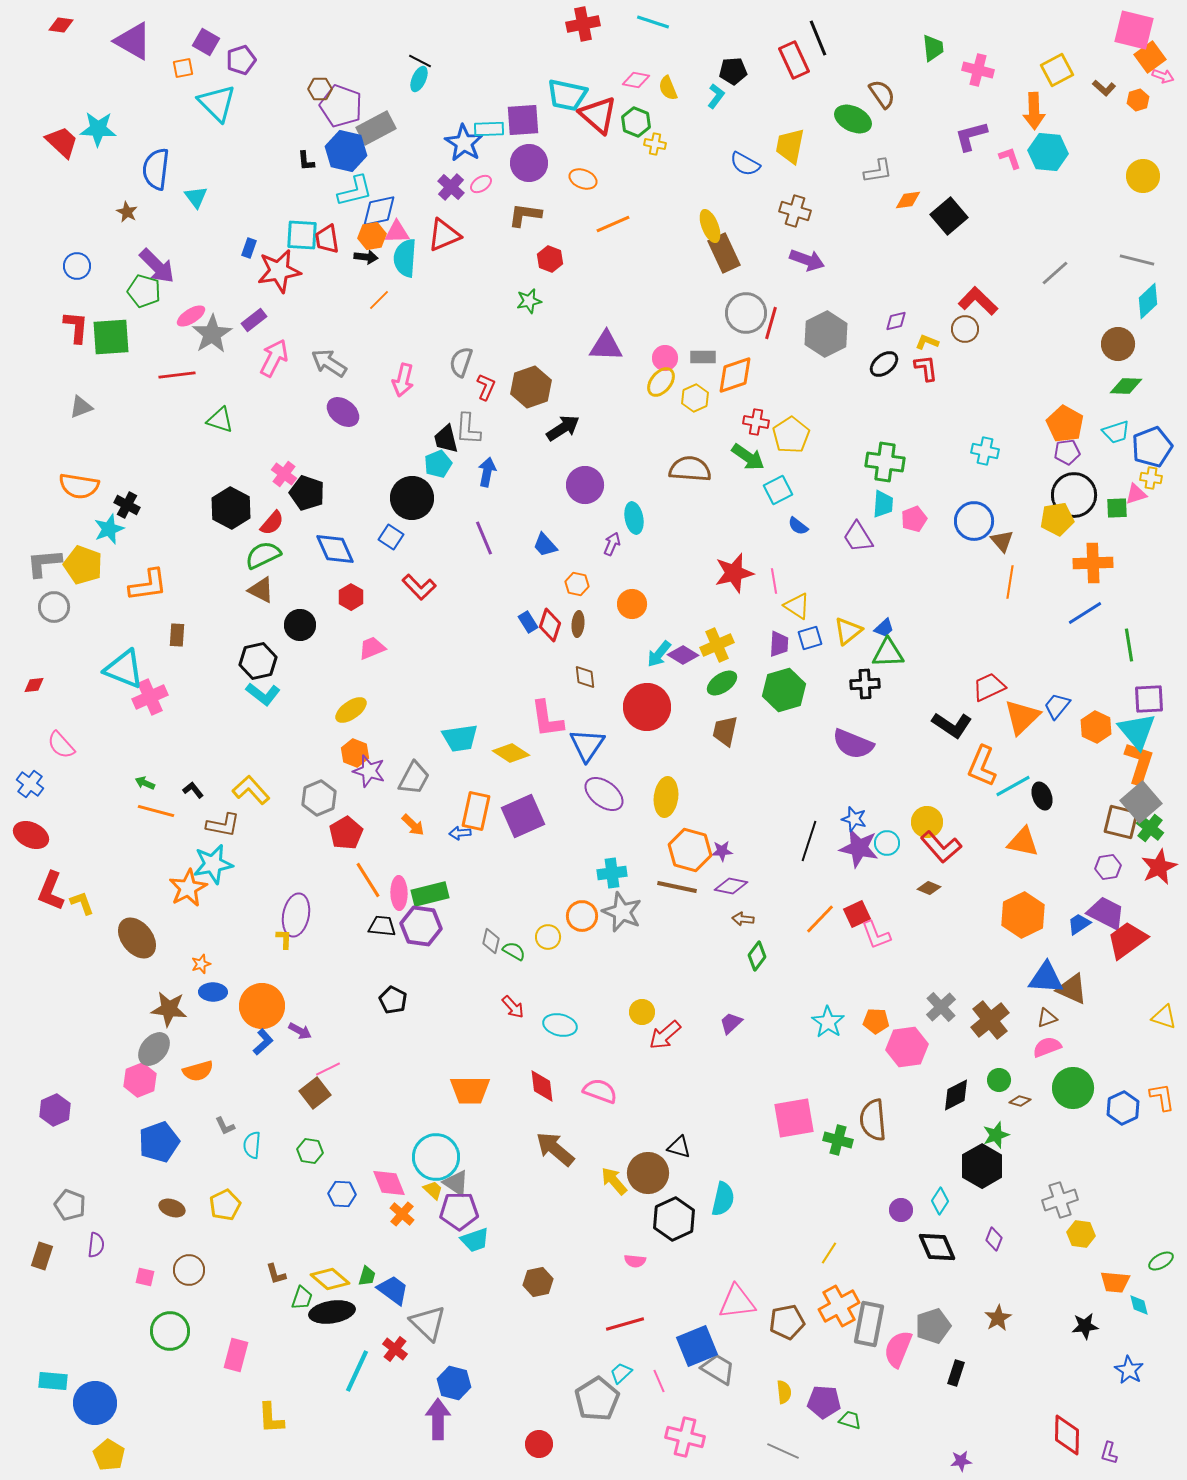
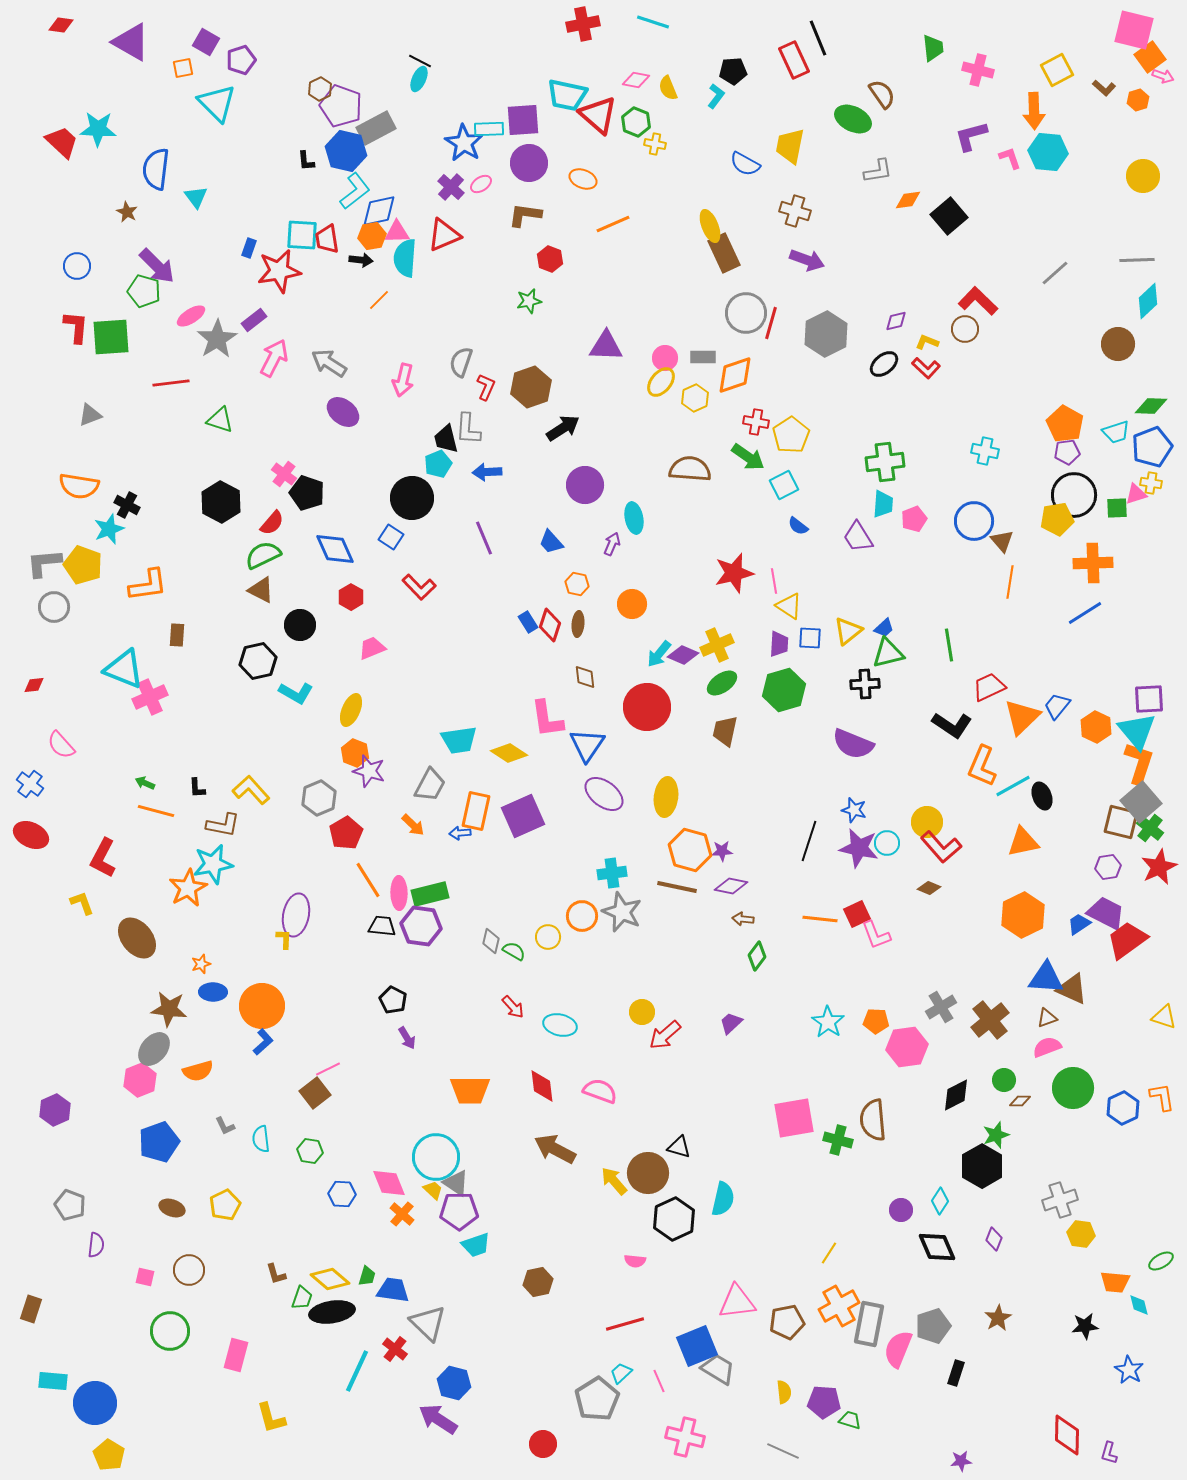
purple triangle at (133, 41): moved 2 px left, 1 px down
brown hexagon at (320, 89): rotated 25 degrees counterclockwise
cyan L-shape at (355, 191): rotated 24 degrees counterclockwise
black arrow at (366, 257): moved 5 px left, 3 px down
gray line at (1137, 260): rotated 16 degrees counterclockwise
gray star at (212, 334): moved 5 px right, 5 px down
red L-shape at (926, 368): rotated 140 degrees clockwise
red line at (177, 375): moved 6 px left, 8 px down
green diamond at (1126, 386): moved 25 px right, 20 px down
gray triangle at (81, 407): moved 9 px right, 8 px down
green cross at (885, 462): rotated 15 degrees counterclockwise
blue arrow at (487, 472): rotated 104 degrees counterclockwise
yellow cross at (1151, 478): moved 5 px down
cyan square at (778, 490): moved 6 px right, 5 px up
black hexagon at (231, 508): moved 10 px left, 6 px up
blue trapezoid at (545, 545): moved 6 px right, 3 px up
yellow triangle at (797, 606): moved 8 px left
blue square at (810, 638): rotated 20 degrees clockwise
green line at (1129, 645): moved 180 px left
green triangle at (888, 653): rotated 12 degrees counterclockwise
purple diamond at (683, 655): rotated 8 degrees counterclockwise
cyan L-shape at (263, 694): moved 33 px right, 1 px up; rotated 8 degrees counterclockwise
yellow ellipse at (351, 710): rotated 32 degrees counterclockwise
cyan trapezoid at (460, 738): moved 1 px left, 2 px down
yellow diamond at (511, 753): moved 2 px left
gray trapezoid at (414, 778): moved 16 px right, 7 px down
black L-shape at (193, 790): moved 4 px right, 2 px up; rotated 145 degrees counterclockwise
blue star at (854, 819): moved 9 px up
orange triangle at (1023, 842): rotated 24 degrees counterclockwise
red L-shape at (51, 891): moved 52 px right, 33 px up; rotated 6 degrees clockwise
orange line at (820, 919): rotated 52 degrees clockwise
gray cross at (941, 1007): rotated 12 degrees clockwise
purple arrow at (300, 1031): moved 107 px right, 7 px down; rotated 30 degrees clockwise
green circle at (999, 1080): moved 5 px right
brown diamond at (1020, 1101): rotated 15 degrees counterclockwise
cyan semicircle at (252, 1145): moved 9 px right, 6 px up; rotated 12 degrees counterclockwise
brown arrow at (555, 1149): rotated 12 degrees counterclockwise
cyan trapezoid at (475, 1240): moved 1 px right, 5 px down
brown rectangle at (42, 1256): moved 11 px left, 53 px down
blue trapezoid at (393, 1290): rotated 28 degrees counterclockwise
yellow L-shape at (271, 1418): rotated 12 degrees counterclockwise
purple arrow at (438, 1419): rotated 57 degrees counterclockwise
red circle at (539, 1444): moved 4 px right
